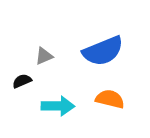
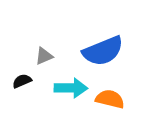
cyan arrow: moved 13 px right, 18 px up
